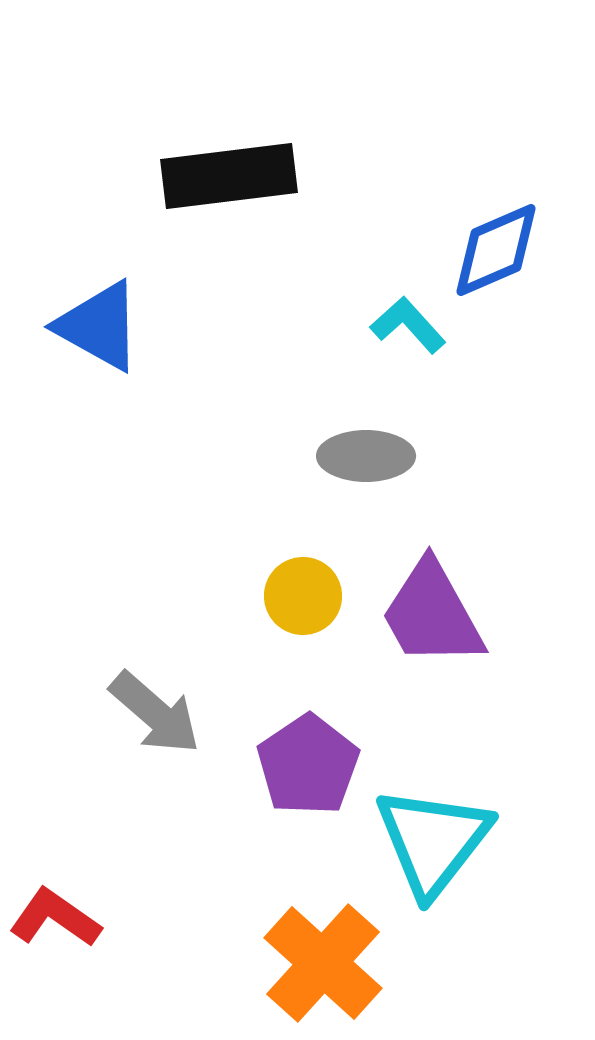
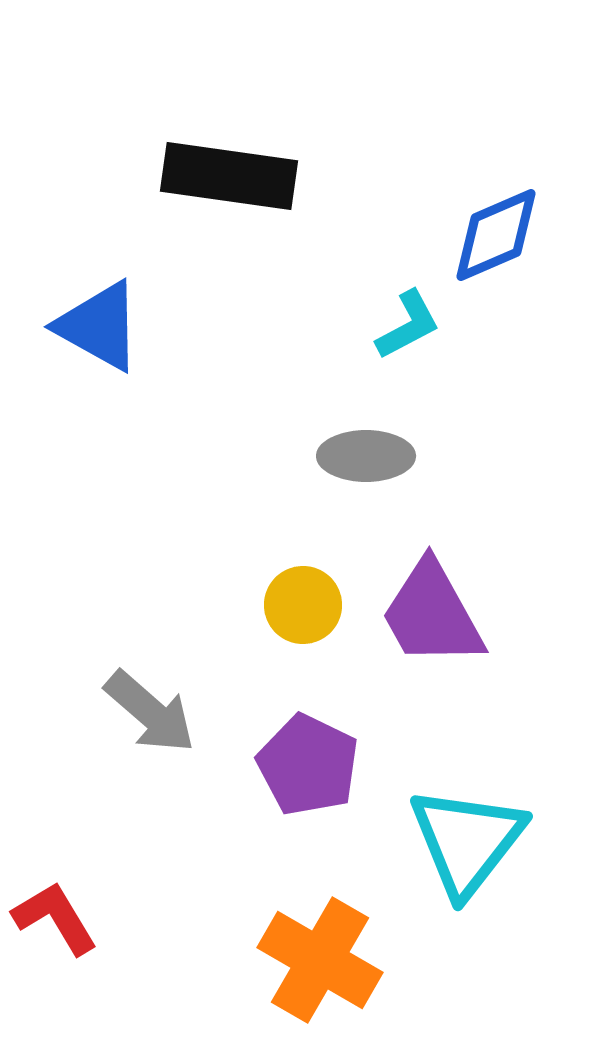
black rectangle: rotated 15 degrees clockwise
blue diamond: moved 15 px up
cyan L-shape: rotated 104 degrees clockwise
yellow circle: moved 9 px down
gray arrow: moved 5 px left, 1 px up
purple pentagon: rotated 12 degrees counterclockwise
cyan triangle: moved 34 px right
red L-shape: rotated 24 degrees clockwise
orange cross: moved 3 px left, 3 px up; rotated 12 degrees counterclockwise
